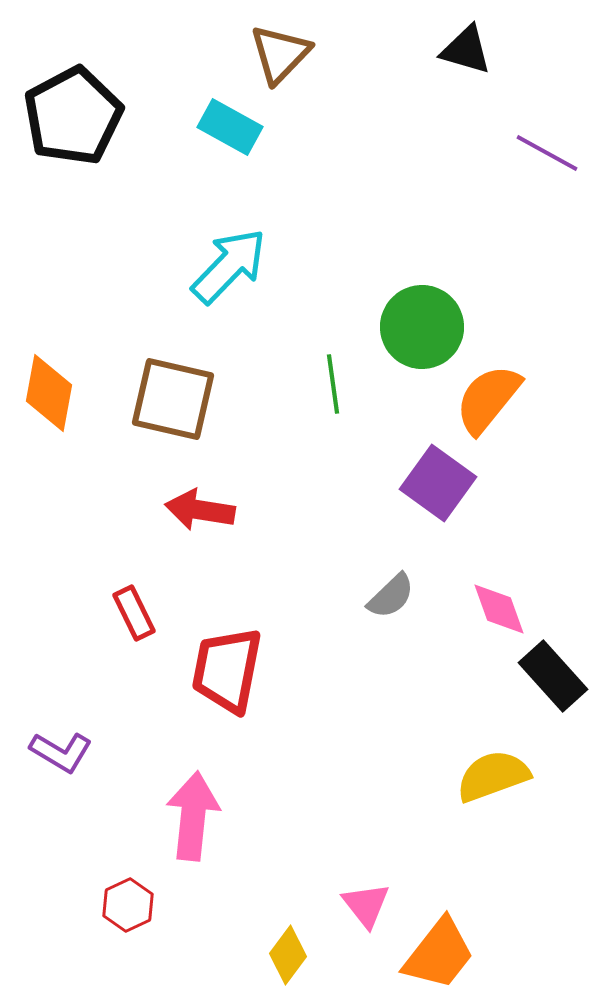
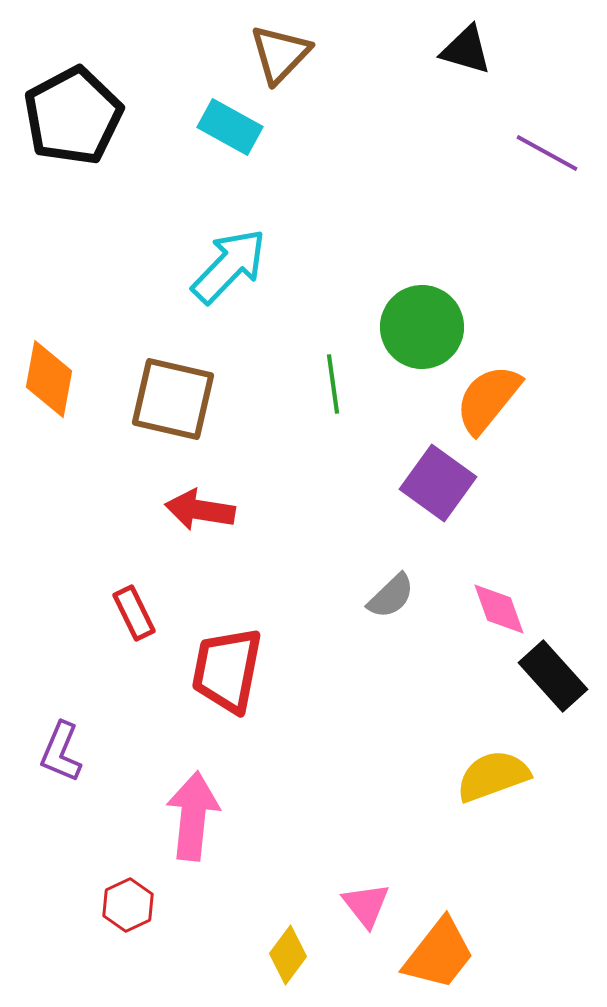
orange diamond: moved 14 px up
purple L-shape: rotated 82 degrees clockwise
